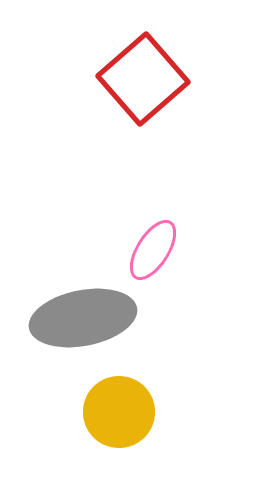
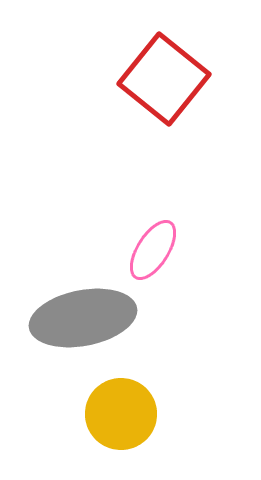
red square: moved 21 px right; rotated 10 degrees counterclockwise
yellow circle: moved 2 px right, 2 px down
